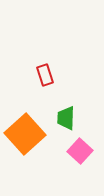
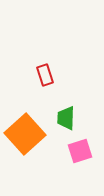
pink square: rotated 30 degrees clockwise
